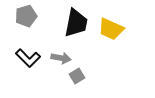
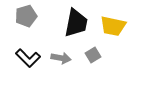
yellow trapezoid: moved 2 px right, 3 px up; rotated 12 degrees counterclockwise
gray square: moved 16 px right, 21 px up
